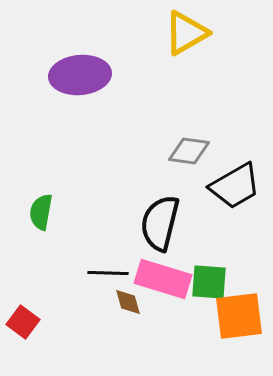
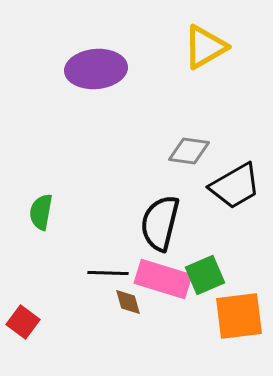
yellow triangle: moved 19 px right, 14 px down
purple ellipse: moved 16 px right, 6 px up
green square: moved 4 px left, 7 px up; rotated 27 degrees counterclockwise
